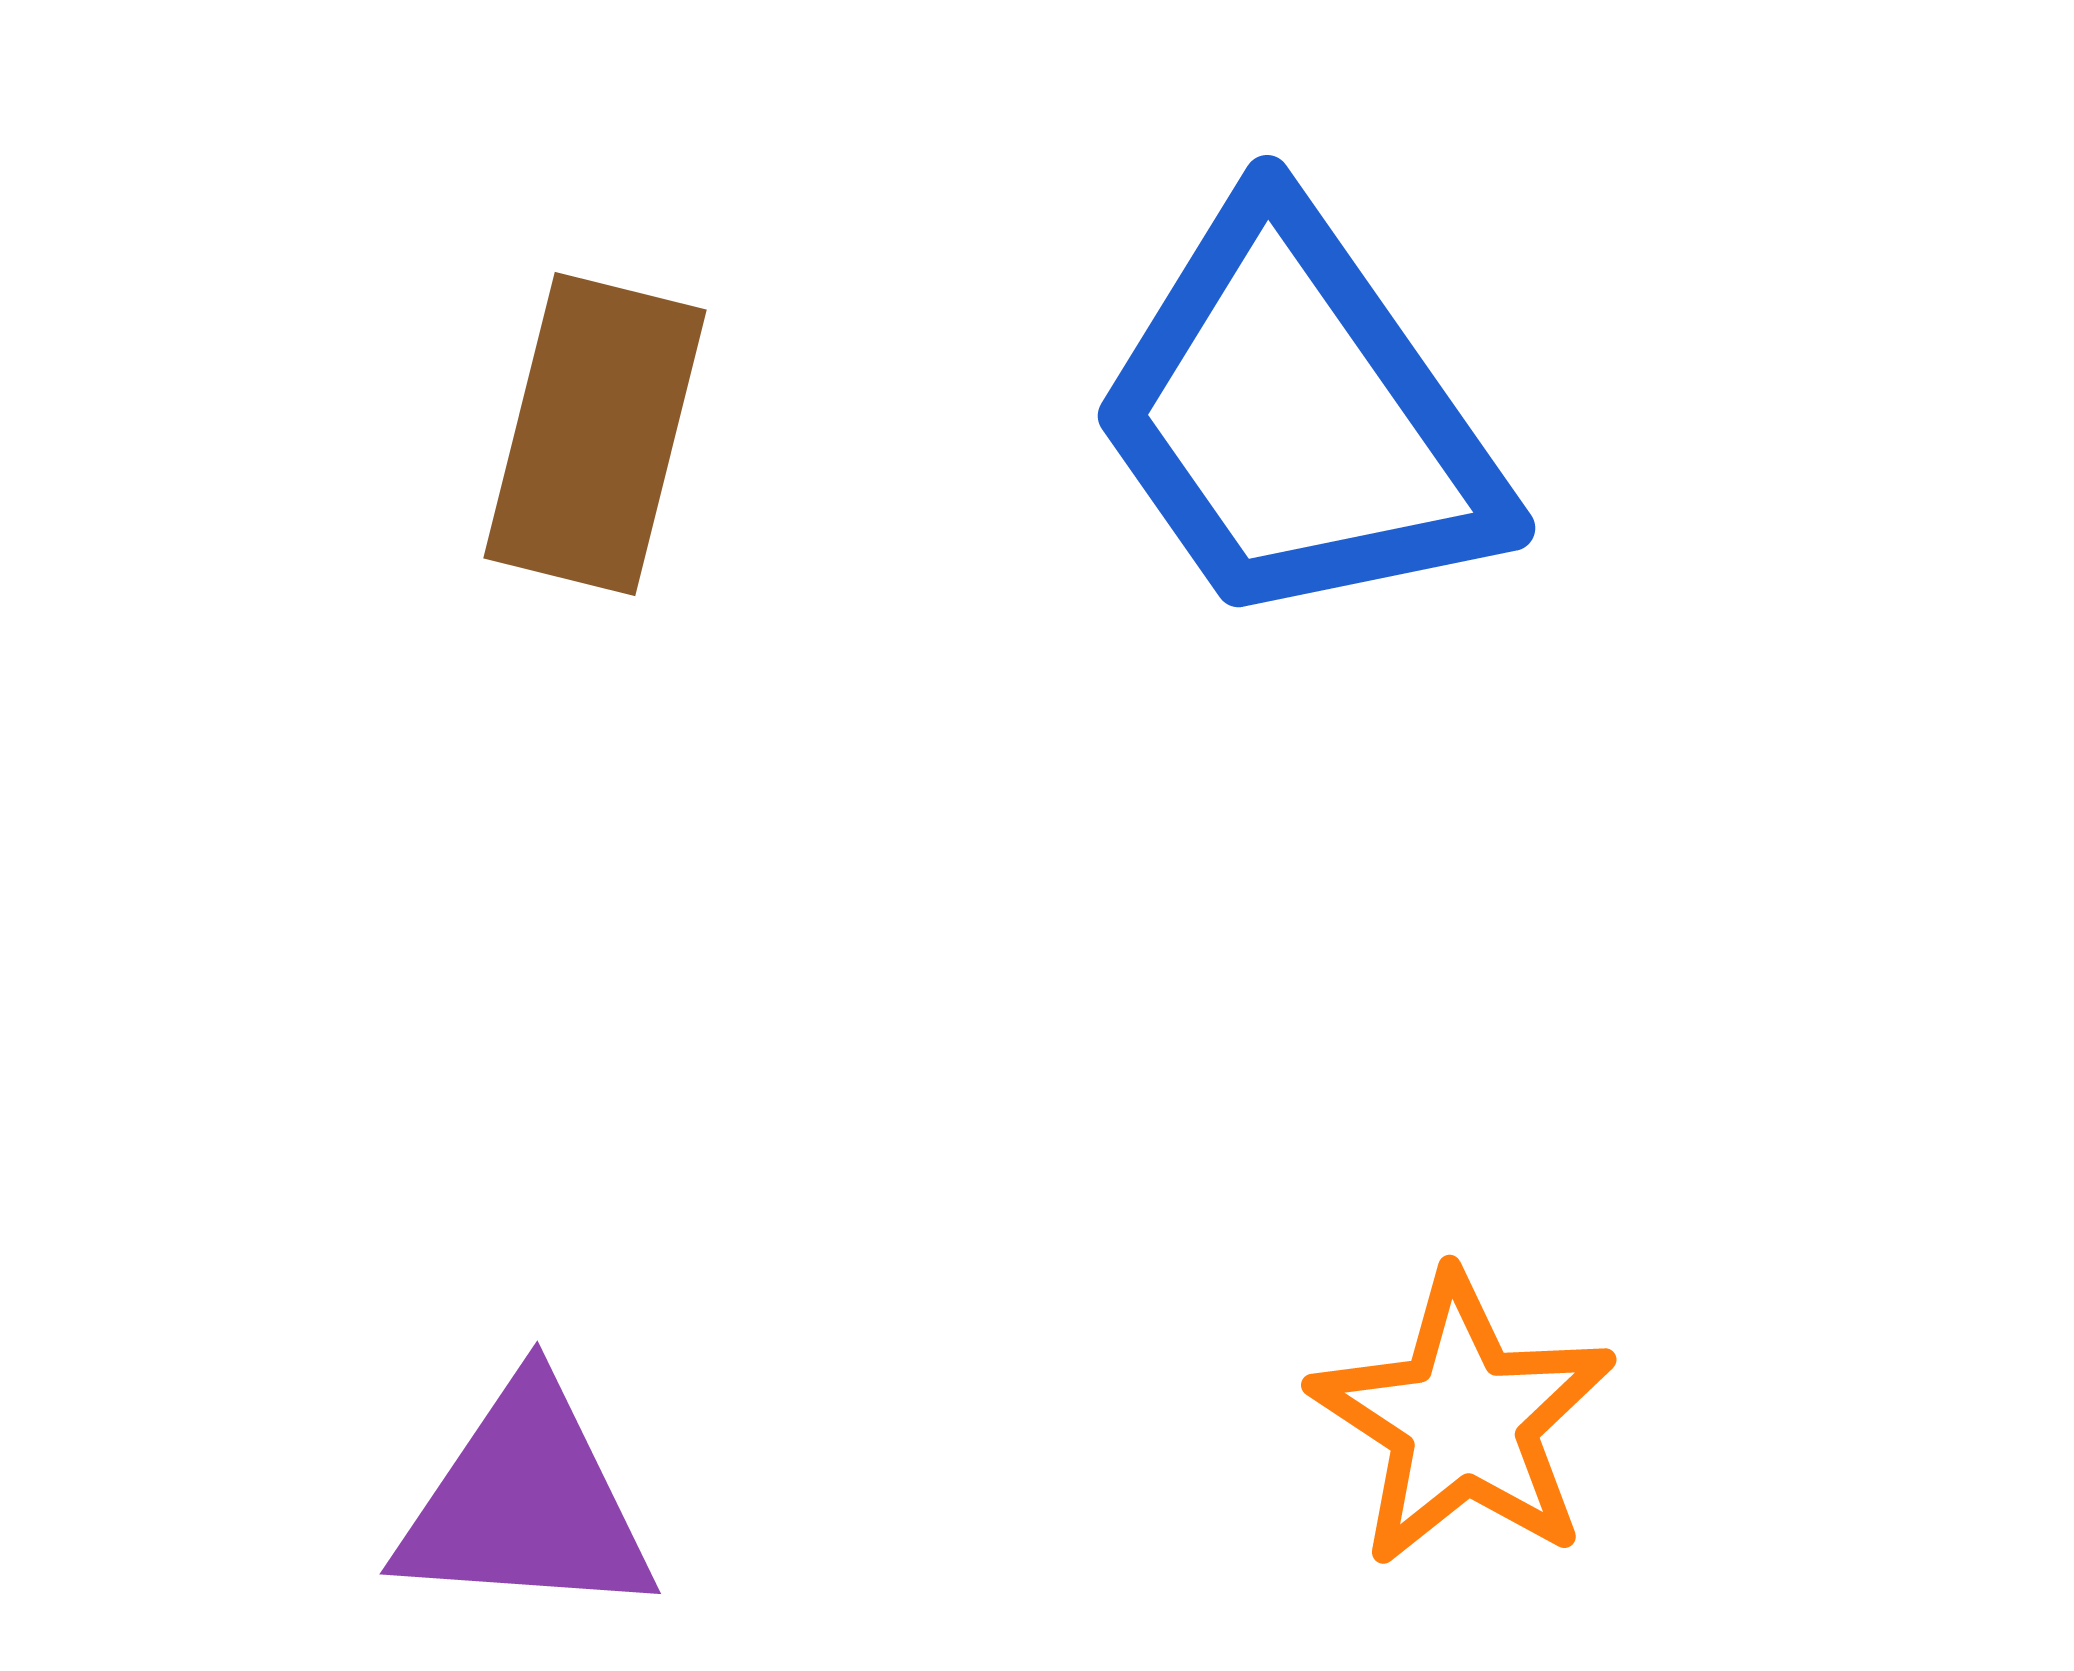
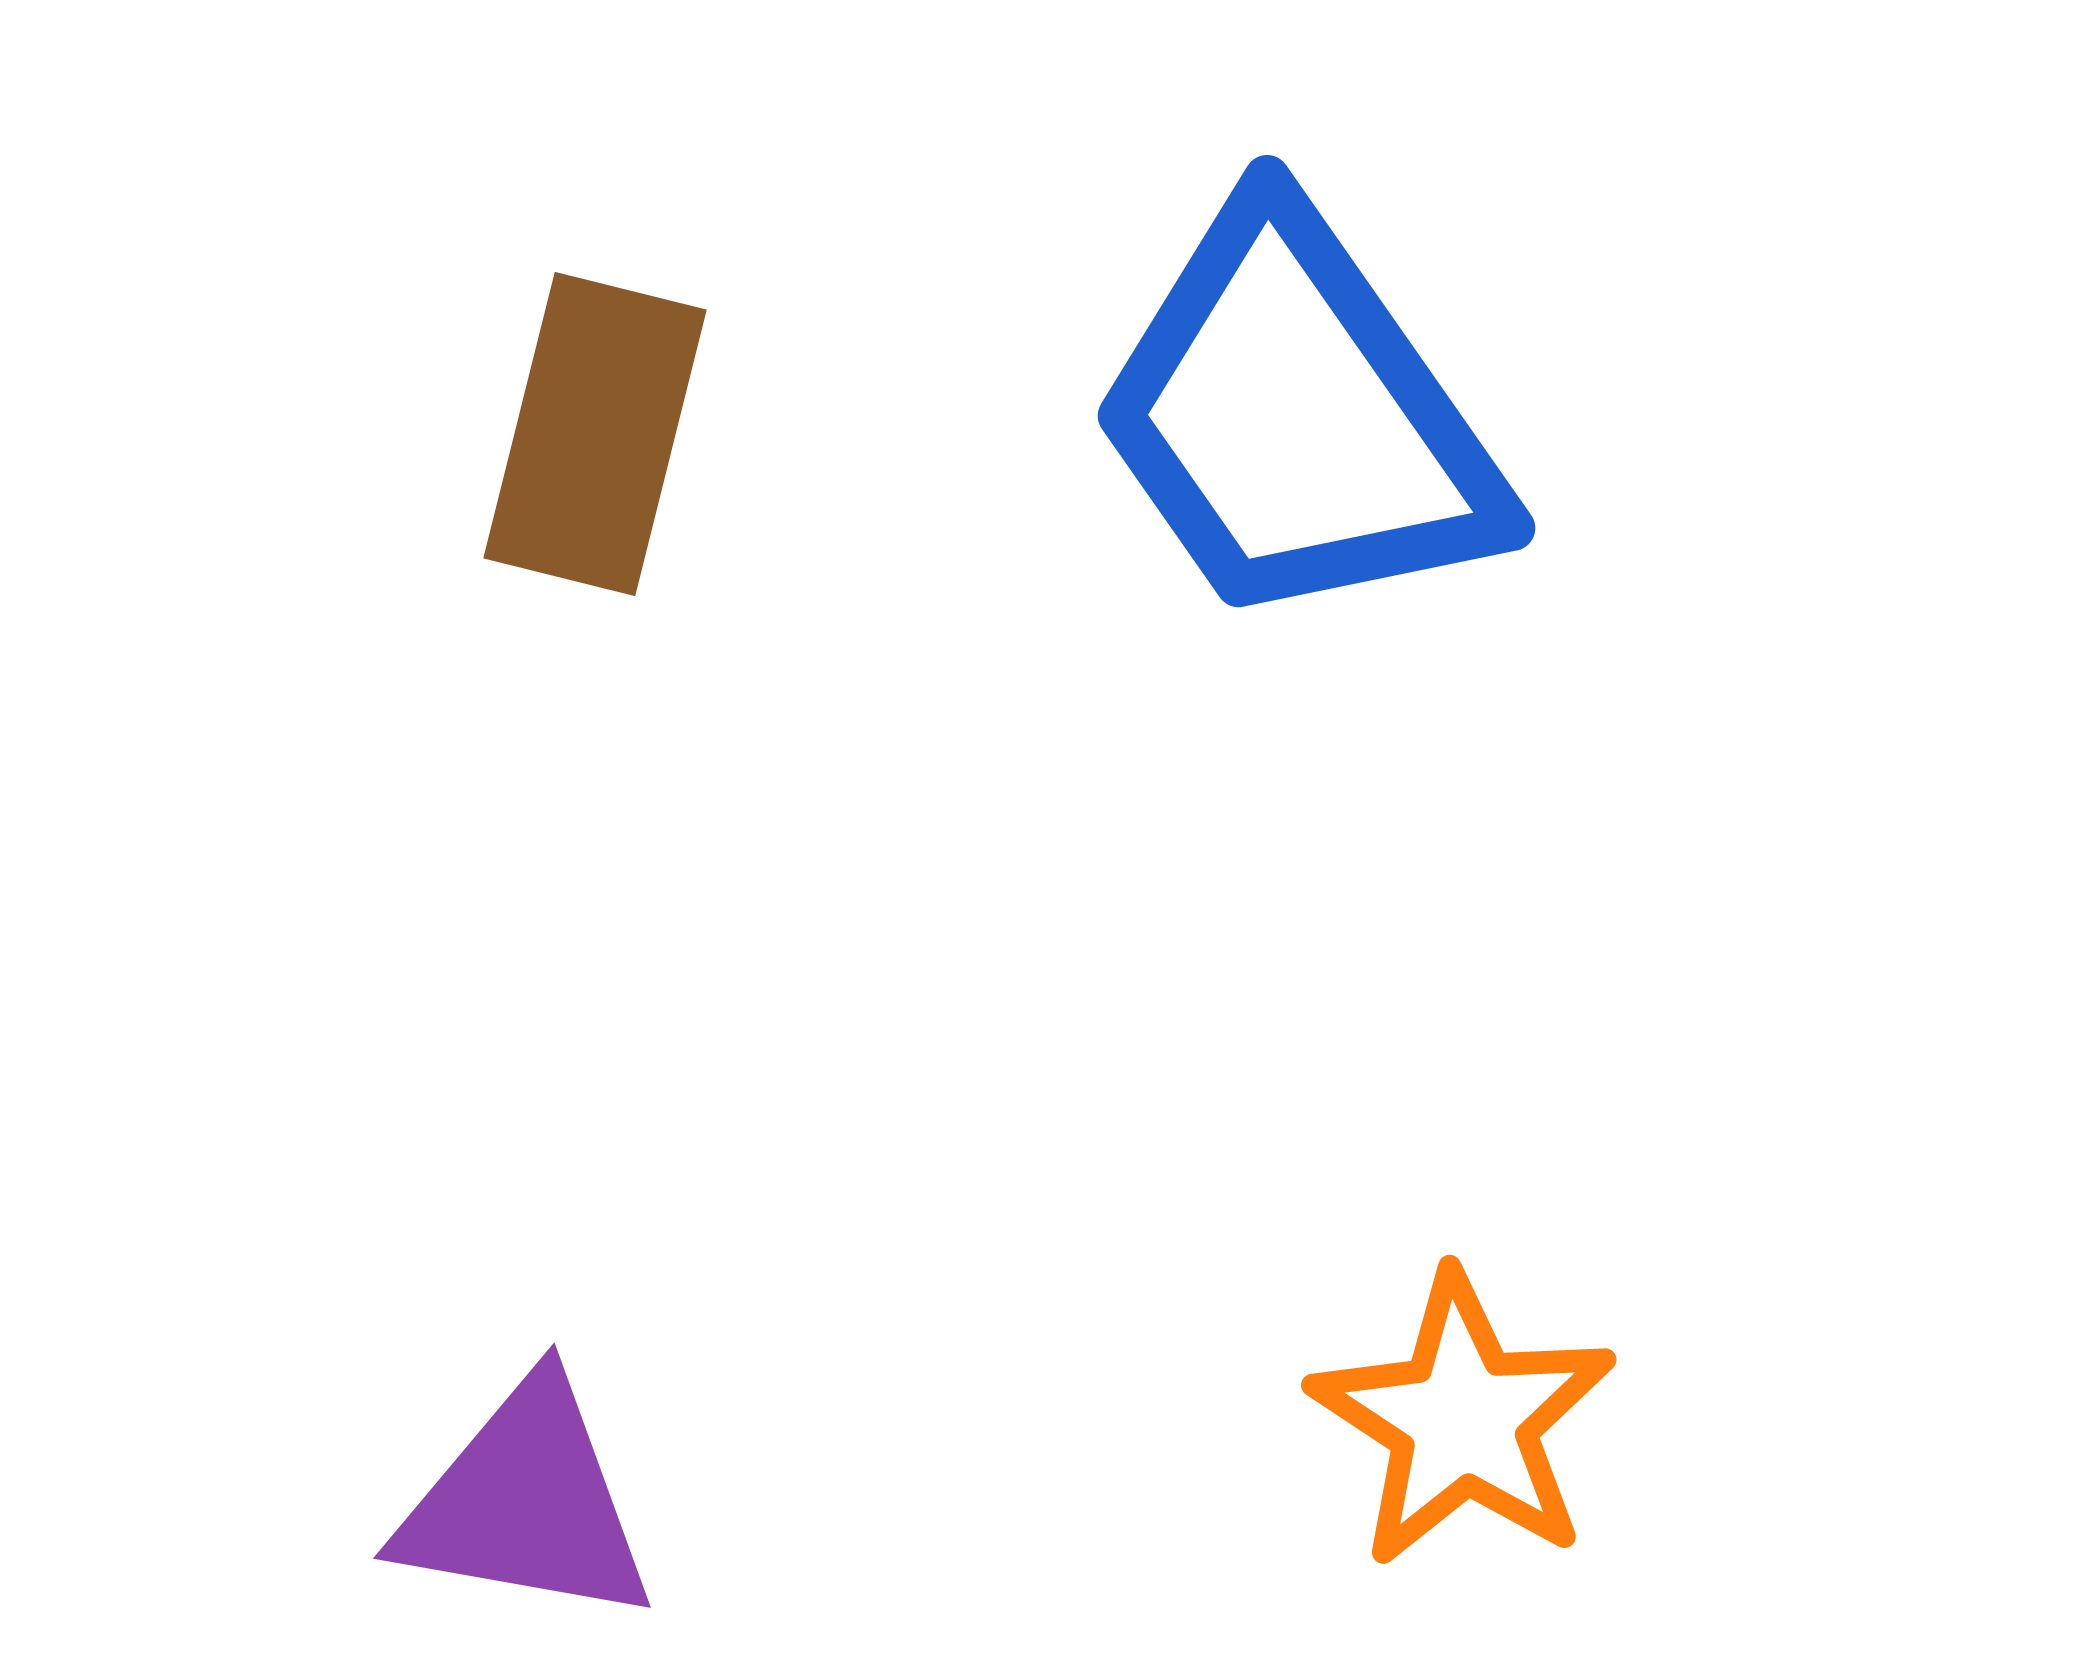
purple triangle: rotated 6 degrees clockwise
